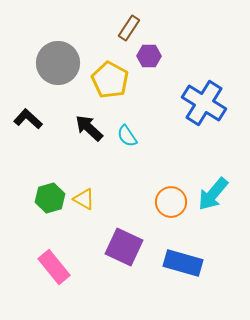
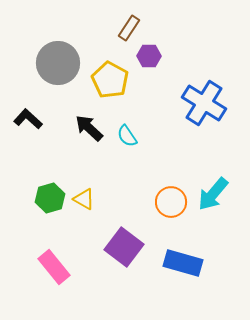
purple square: rotated 12 degrees clockwise
